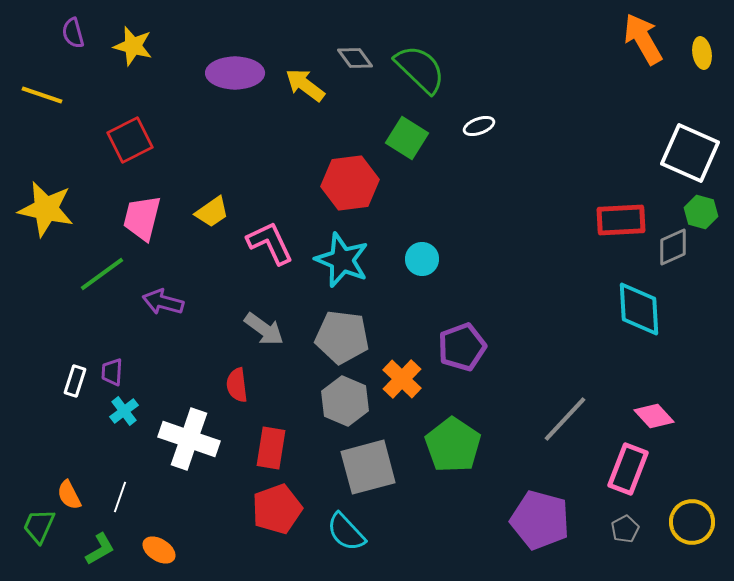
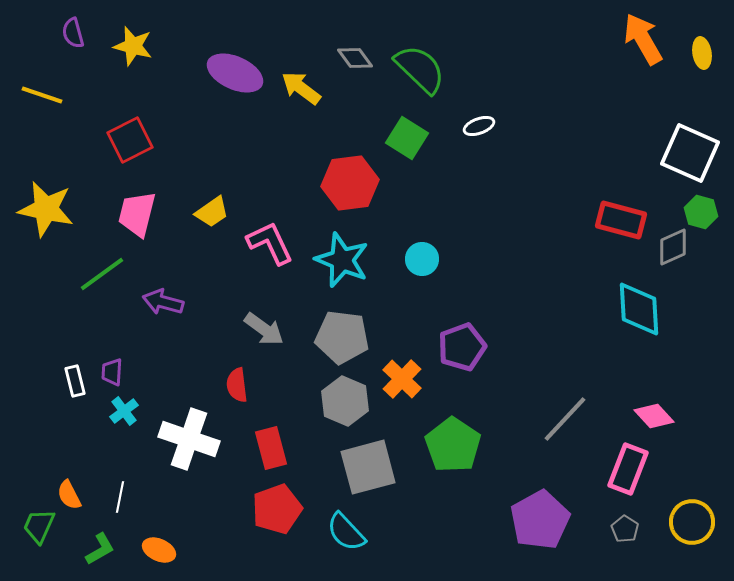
purple ellipse at (235, 73): rotated 24 degrees clockwise
yellow arrow at (305, 85): moved 4 px left, 3 px down
pink trapezoid at (142, 218): moved 5 px left, 4 px up
red rectangle at (621, 220): rotated 18 degrees clockwise
white rectangle at (75, 381): rotated 32 degrees counterclockwise
red rectangle at (271, 448): rotated 24 degrees counterclockwise
white line at (120, 497): rotated 8 degrees counterclockwise
purple pentagon at (540, 520): rotated 28 degrees clockwise
gray pentagon at (625, 529): rotated 12 degrees counterclockwise
orange ellipse at (159, 550): rotated 8 degrees counterclockwise
